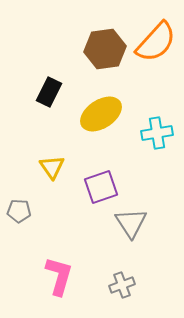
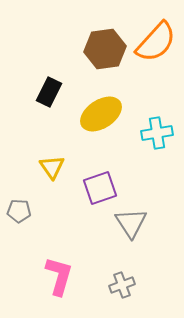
purple square: moved 1 px left, 1 px down
